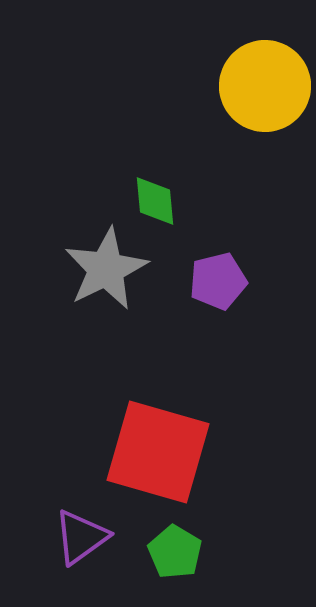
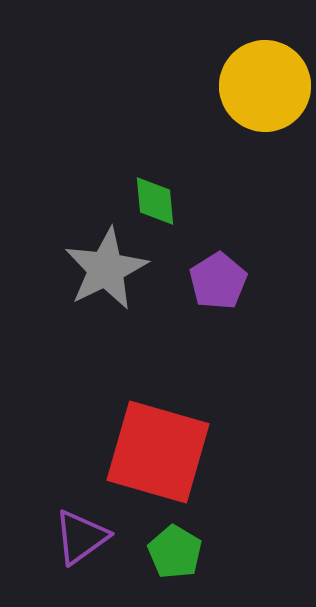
purple pentagon: rotated 18 degrees counterclockwise
